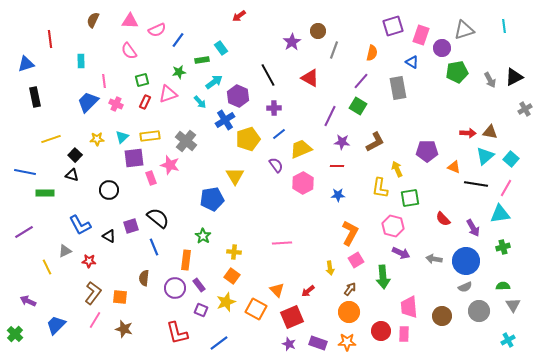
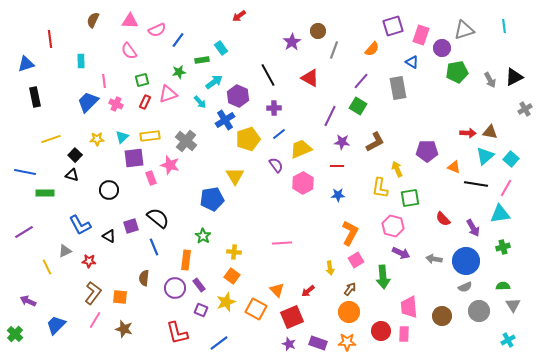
orange semicircle at (372, 53): moved 4 px up; rotated 28 degrees clockwise
